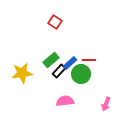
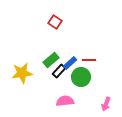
green circle: moved 3 px down
